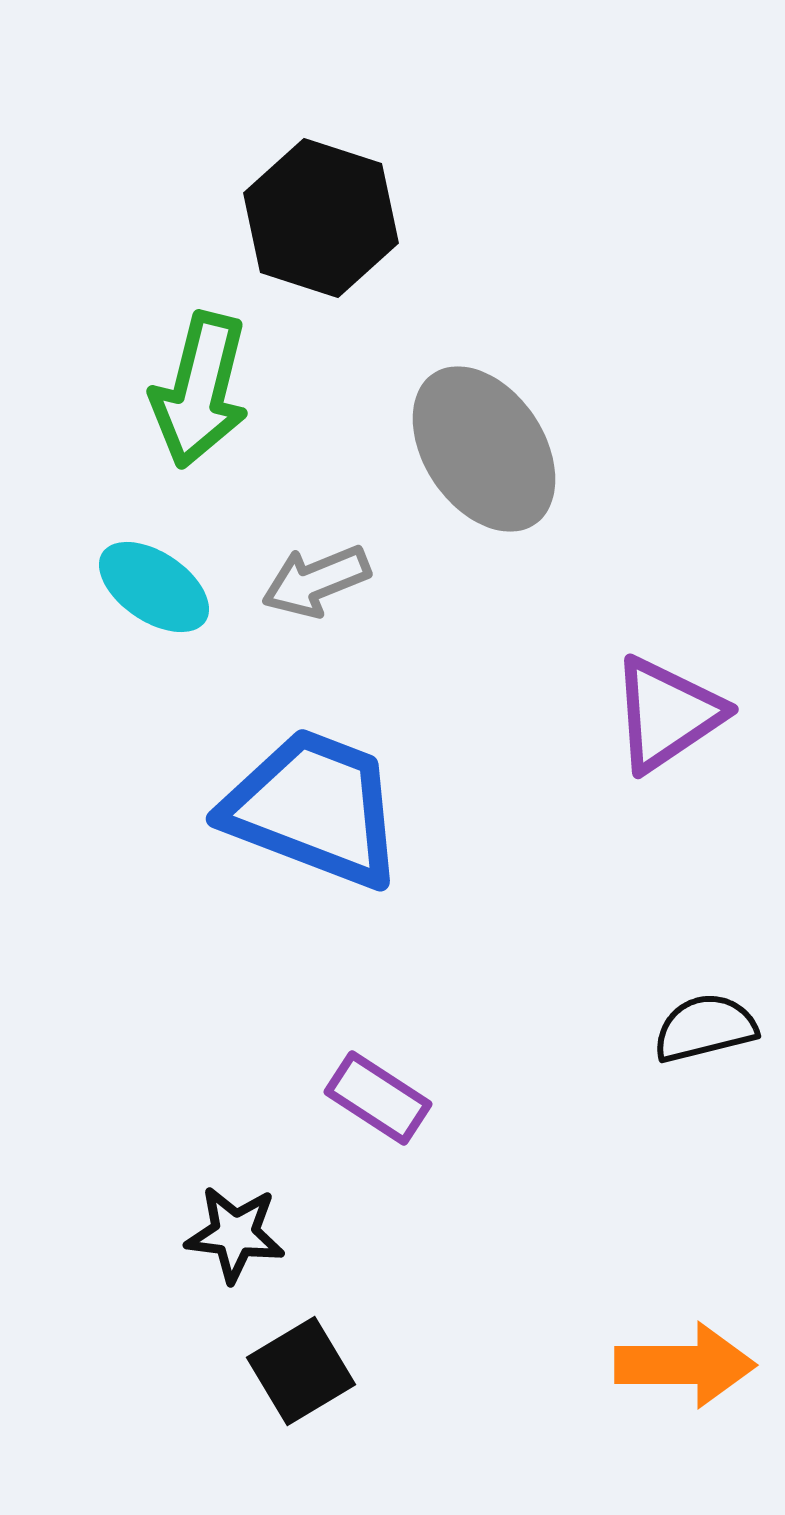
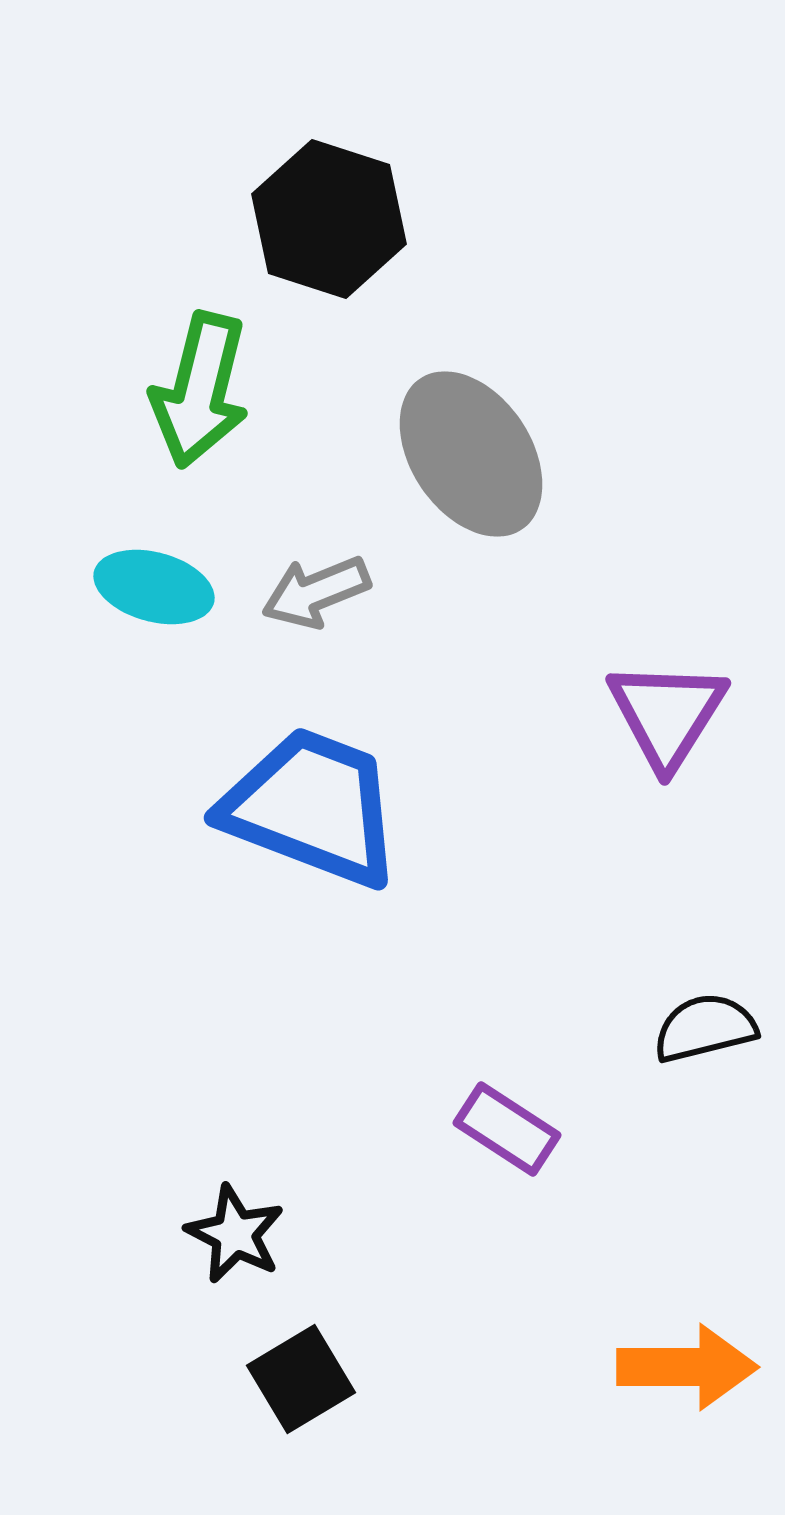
black hexagon: moved 8 px right, 1 px down
gray ellipse: moved 13 px left, 5 px down
gray arrow: moved 11 px down
cyan ellipse: rotated 19 degrees counterclockwise
purple triangle: rotated 24 degrees counterclockwise
blue trapezoid: moved 2 px left, 1 px up
purple rectangle: moved 129 px right, 31 px down
black star: rotated 20 degrees clockwise
orange arrow: moved 2 px right, 2 px down
black square: moved 8 px down
